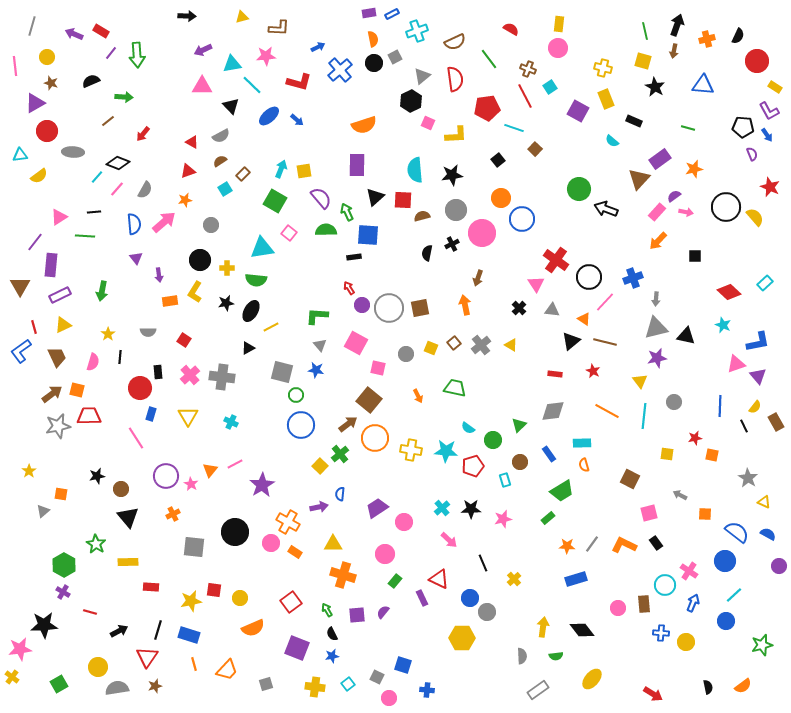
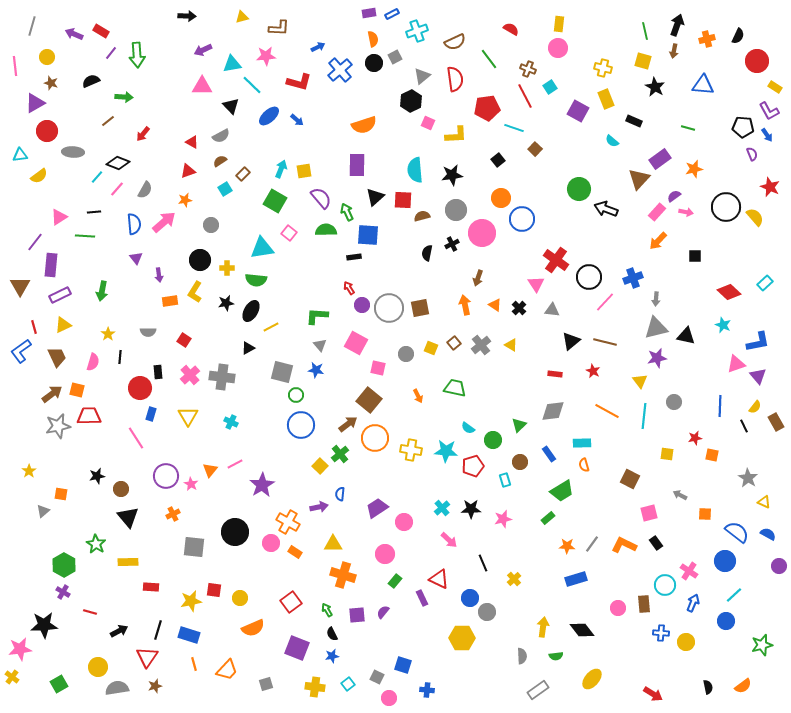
orange triangle at (584, 319): moved 89 px left, 14 px up
